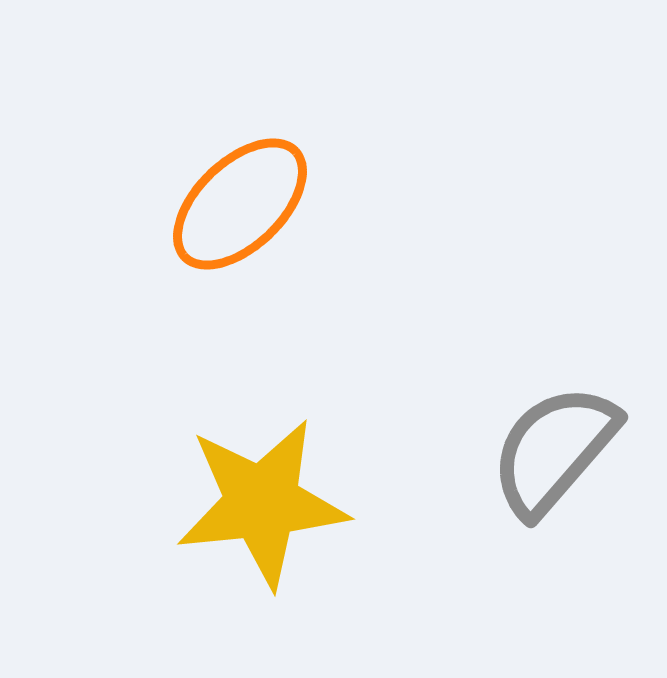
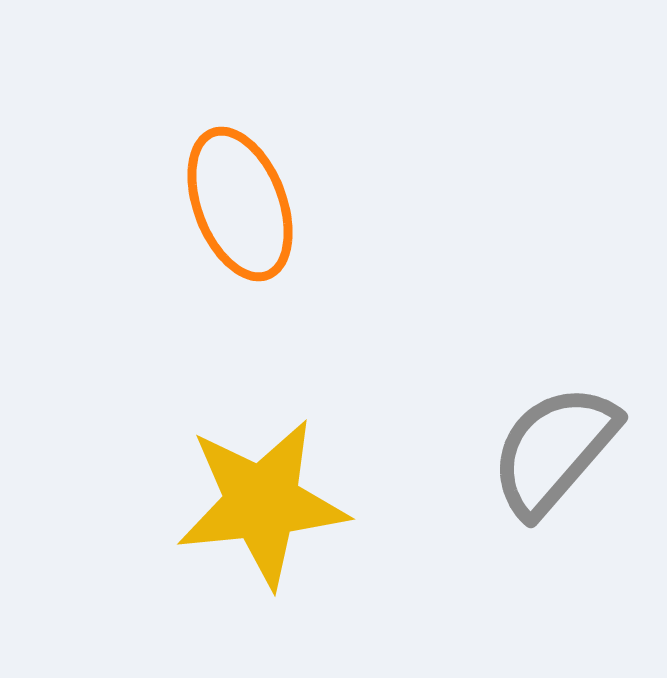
orange ellipse: rotated 67 degrees counterclockwise
